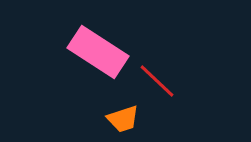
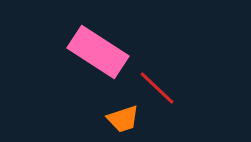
red line: moved 7 px down
